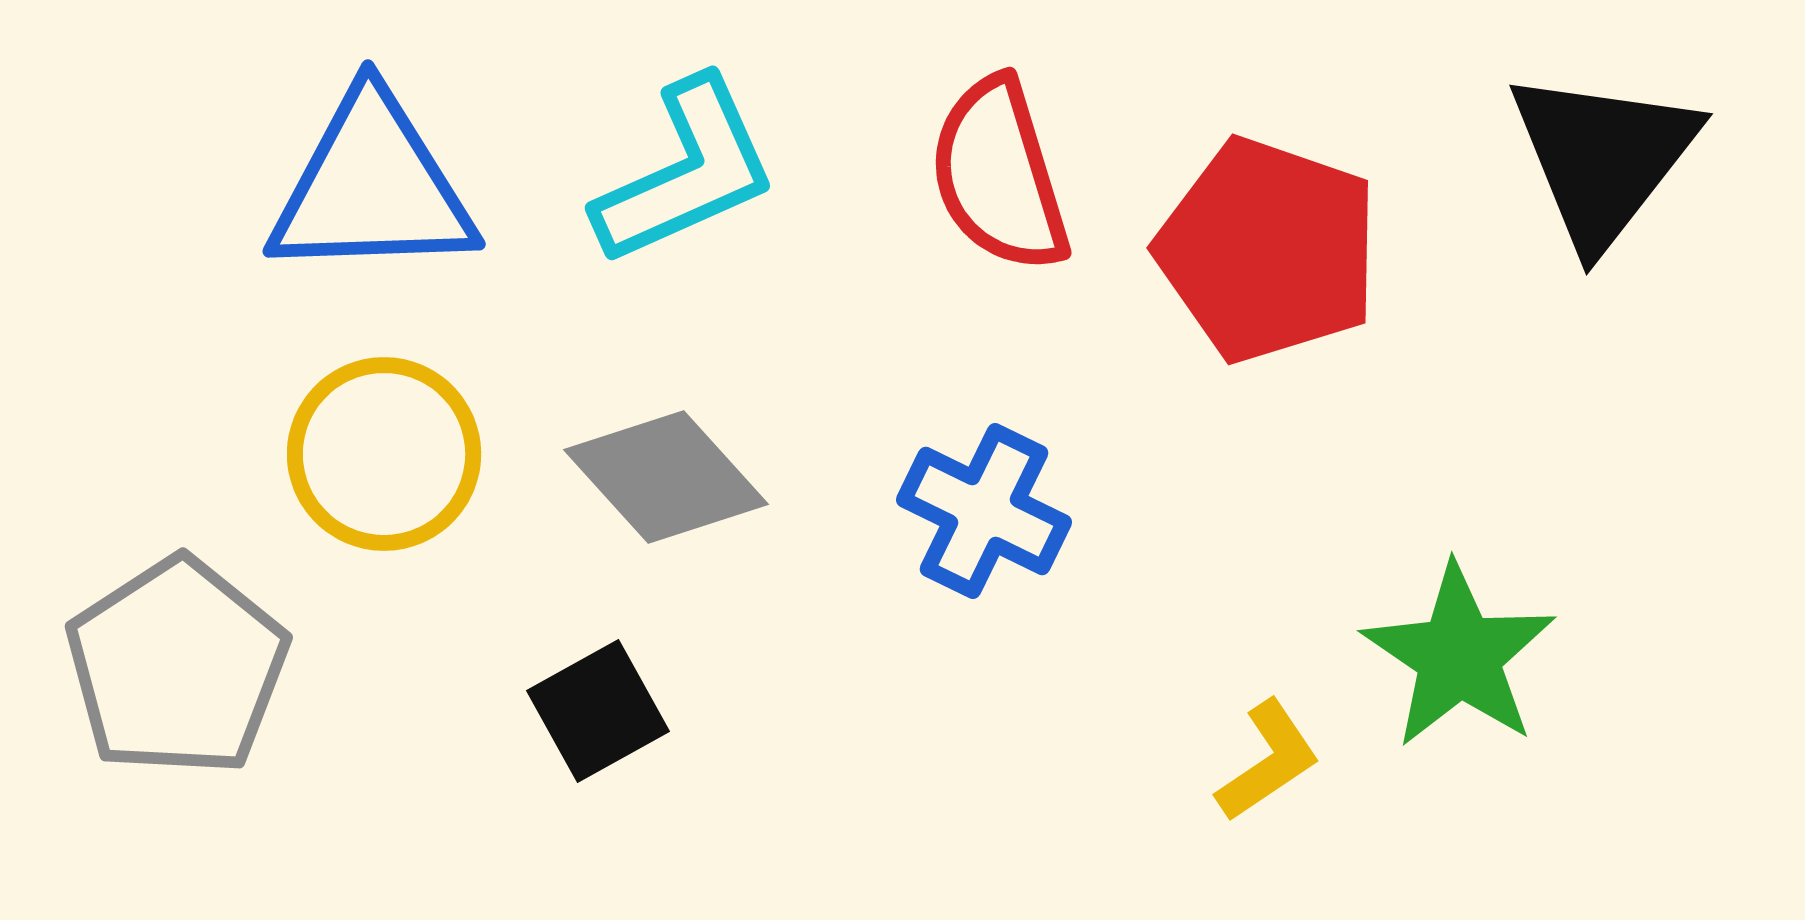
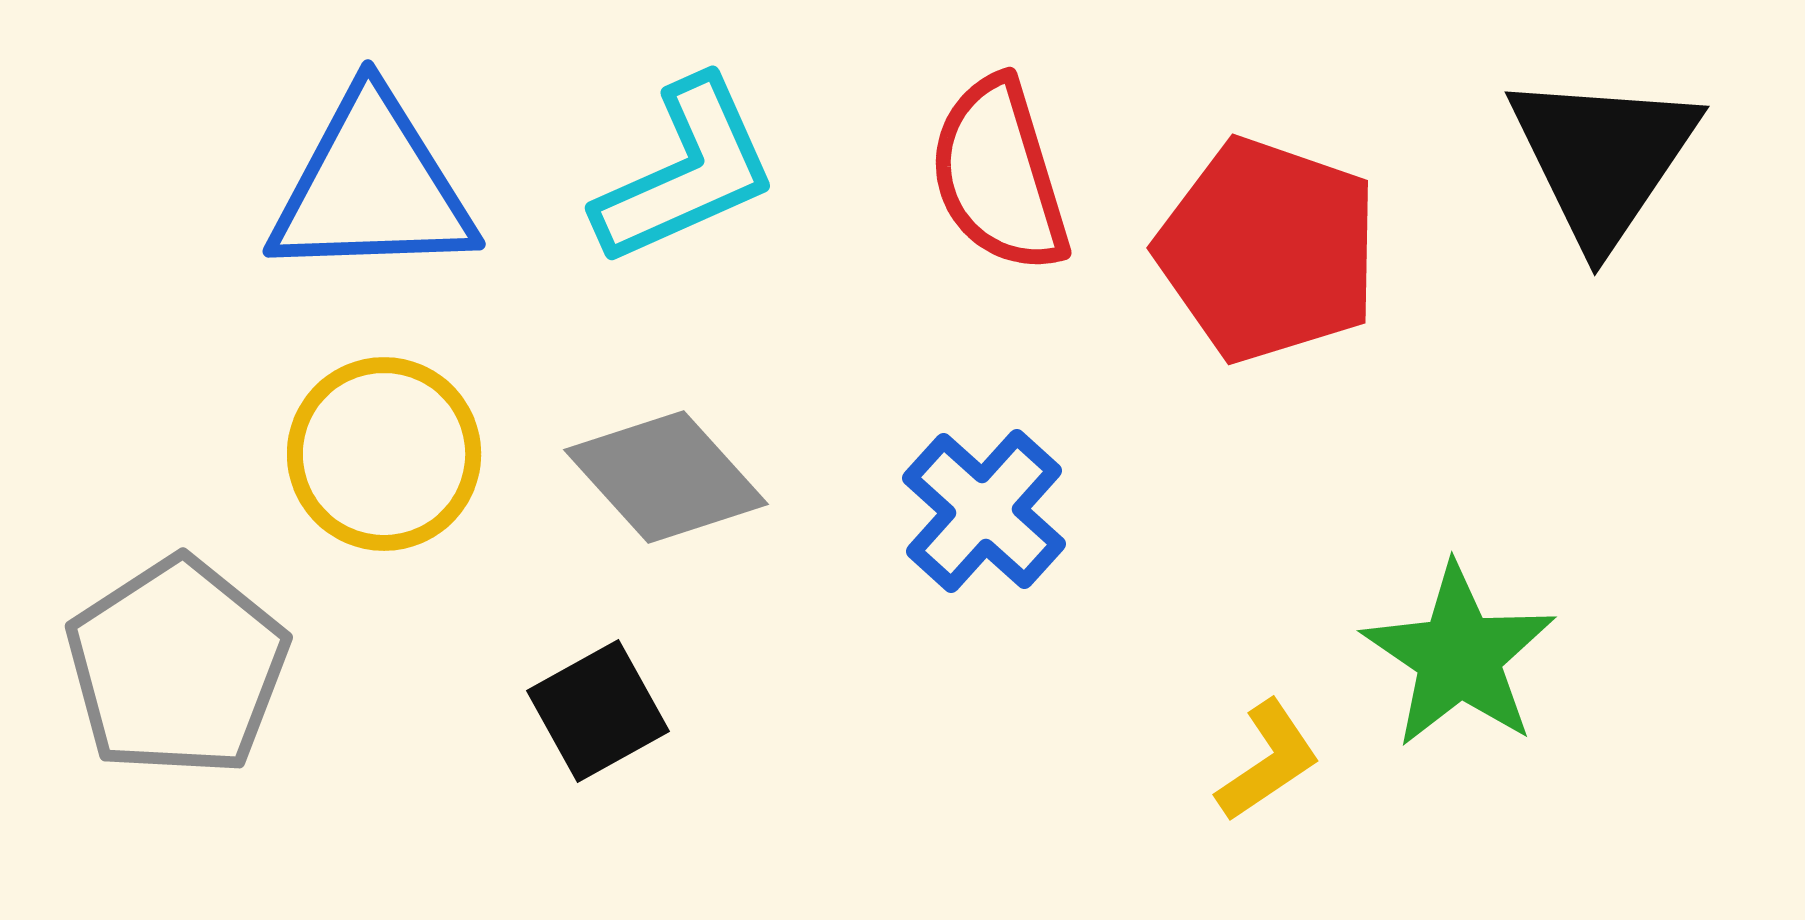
black triangle: rotated 4 degrees counterclockwise
blue cross: rotated 16 degrees clockwise
